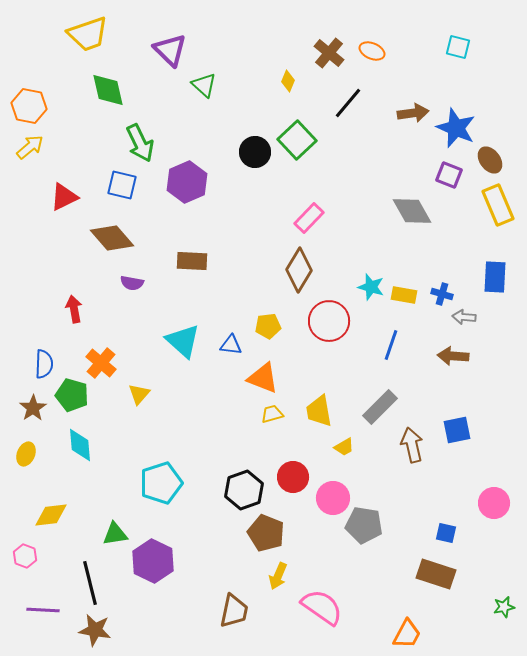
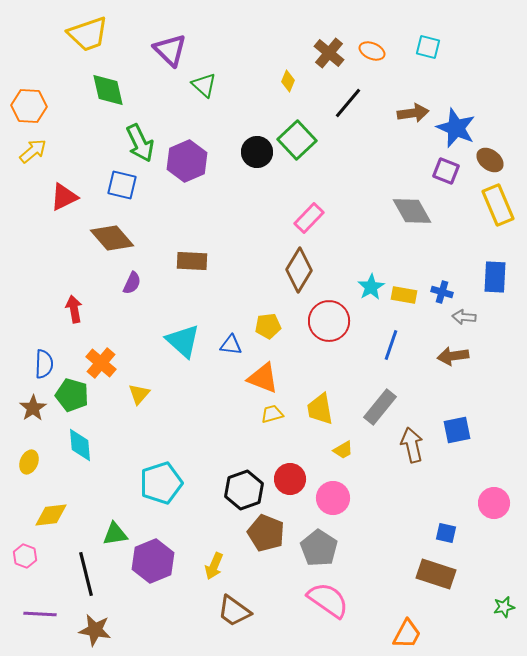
cyan square at (458, 47): moved 30 px left
orange hexagon at (29, 106): rotated 8 degrees counterclockwise
yellow arrow at (30, 147): moved 3 px right, 4 px down
black circle at (255, 152): moved 2 px right
brown ellipse at (490, 160): rotated 16 degrees counterclockwise
purple square at (449, 175): moved 3 px left, 4 px up
purple hexagon at (187, 182): moved 21 px up
purple semicircle at (132, 283): rotated 75 degrees counterclockwise
cyan star at (371, 287): rotated 24 degrees clockwise
blue cross at (442, 294): moved 2 px up
brown arrow at (453, 356): rotated 12 degrees counterclockwise
gray rectangle at (380, 407): rotated 6 degrees counterclockwise
yellow trapezoid at (319, 411): moved 1 px right, 2 px up
yellow trapezoid at (344, 447): moved 1 px left, 3 px down
yellow ellipse at (26, 454): moved 3 px right, 8 px down
red circle at (293, 477): moved 3 px left, 2 px down
gray pentagon at (364, 525): moved 45 px left, 23 px down; rotated 24 degrees clockwise
purple hexagon at (153, 561): rotated 12 degrees clockwise
yellow arrow at (278, 576): moved 64 px left, 10 px up
black line at (90, 583): moved 4 px left, 9 px up
pink semicircle at (322, 607): moved 6 px right, 7 px up
purple line at (43, 610): moved 3 px left, 4 px down
brown trapezoid at (234, 611): rotated 114 degrees clockwise
